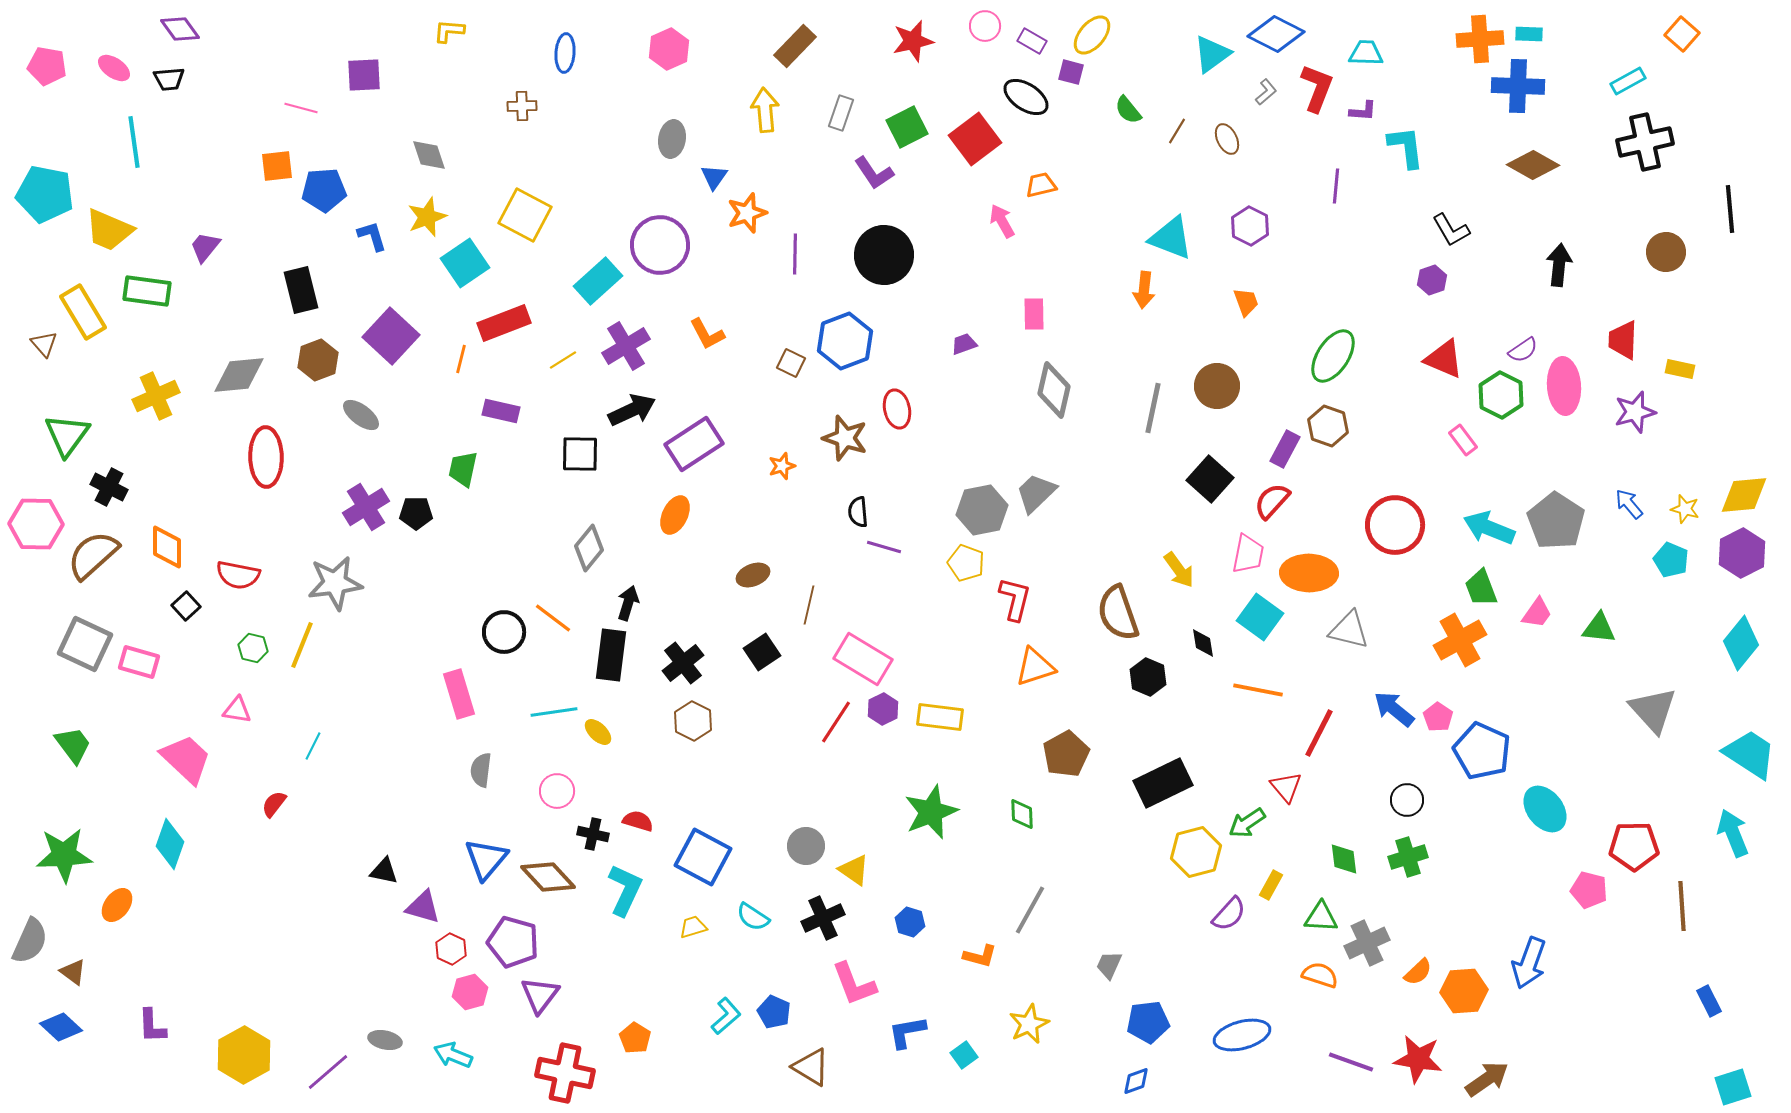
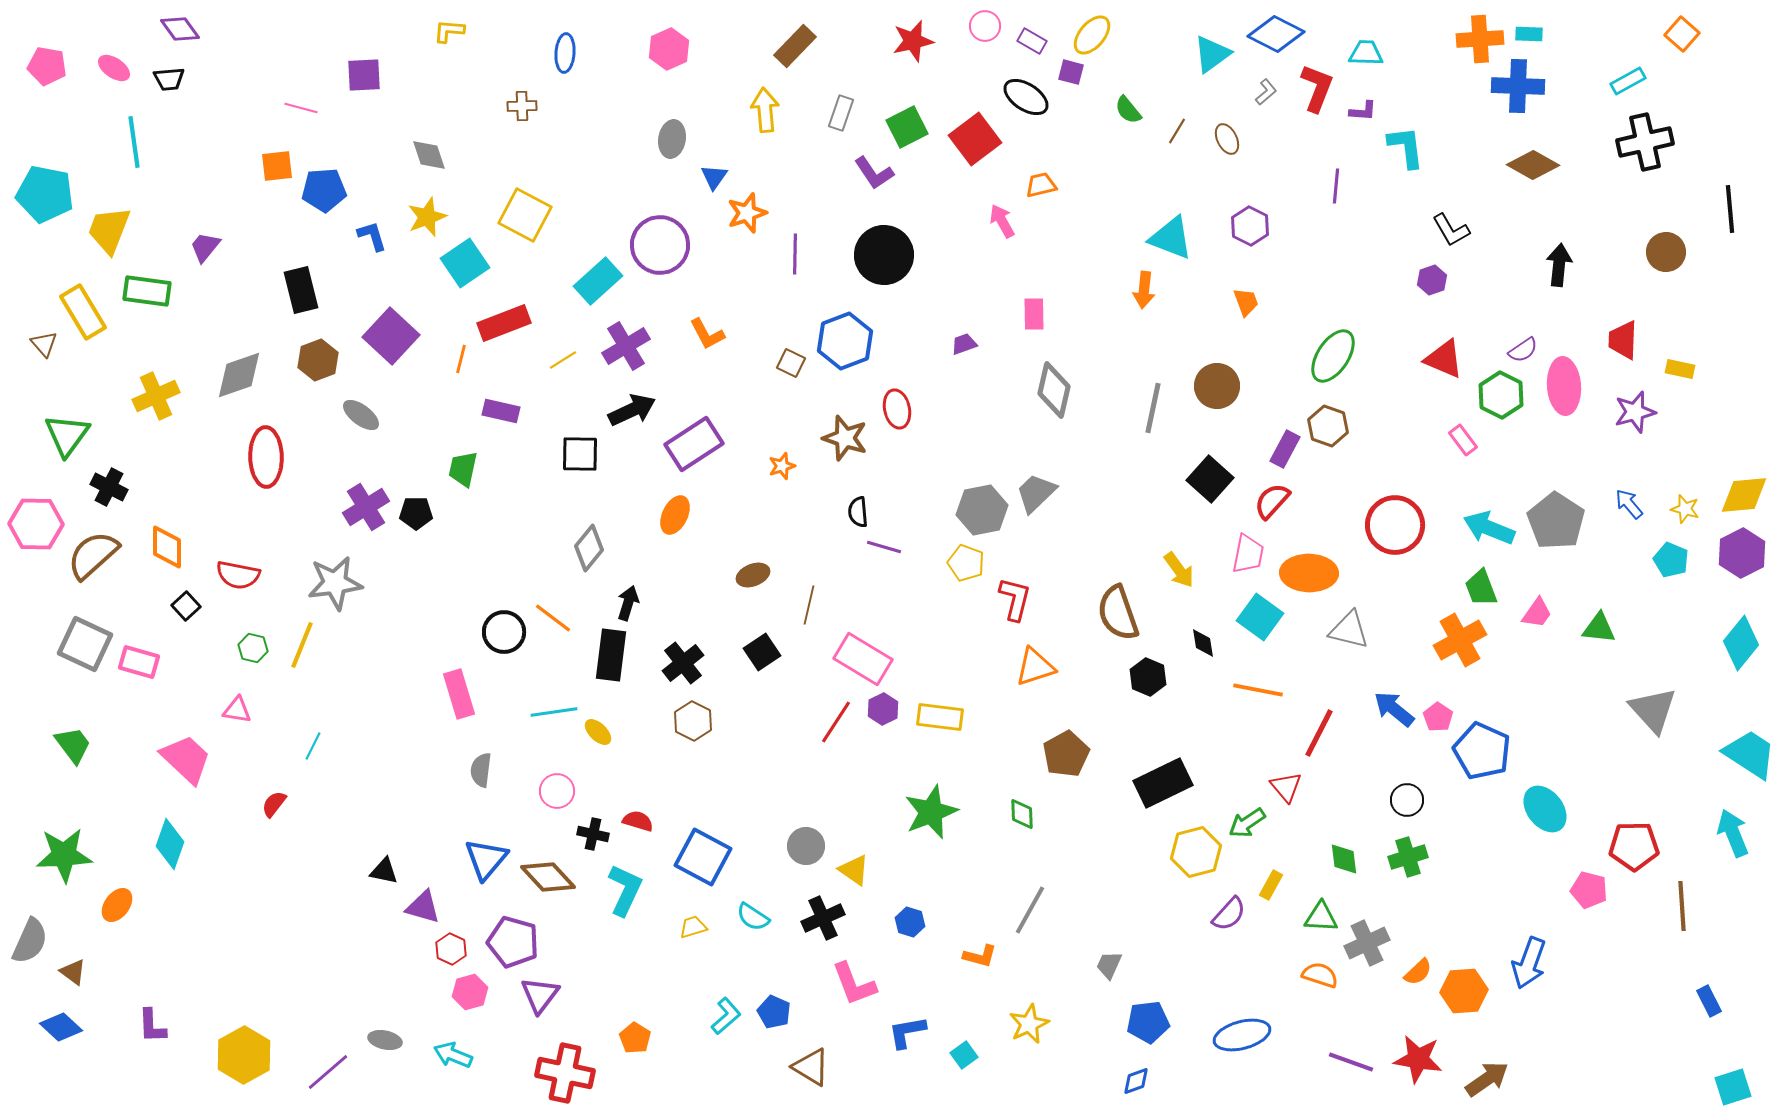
yellow trapezoid at (109, 230): rotated 88 degrees clockwise
gray diamond at (239, 375): rotated 14 degrees counterclockwise
